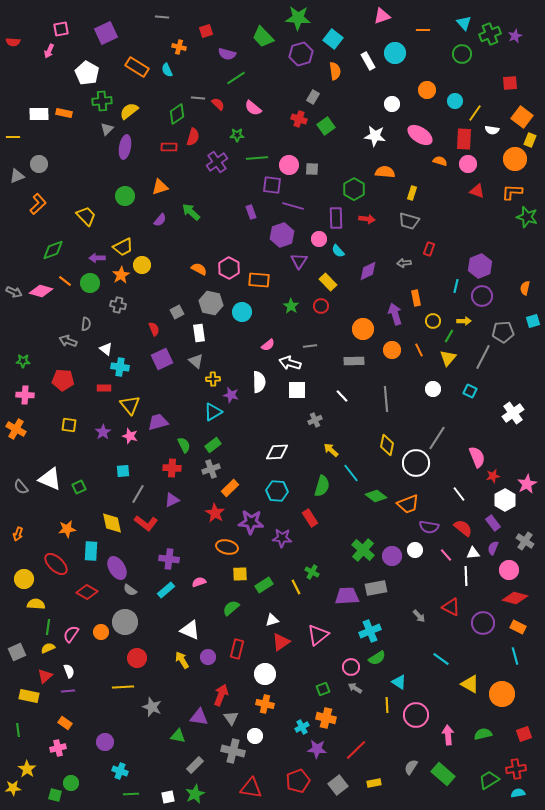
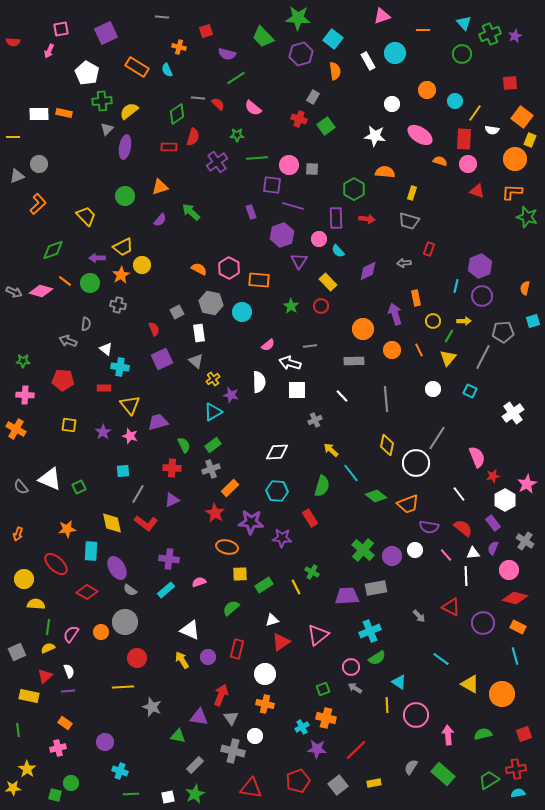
yellow cross at (213, 379): rotated 32 degrees counterclockwise
